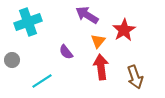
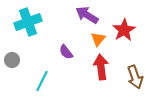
orange triangle: moved 2 px up
cyan line: rotated 30 degrees counterclockwise
